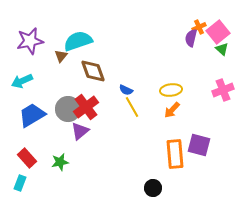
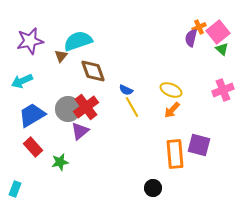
yellow ellipse: rotated 30 degrees clockwise
red rectangle: moved 6 px right, 11 px up
cyan rectangle: moved 5 px left, 6 px down
